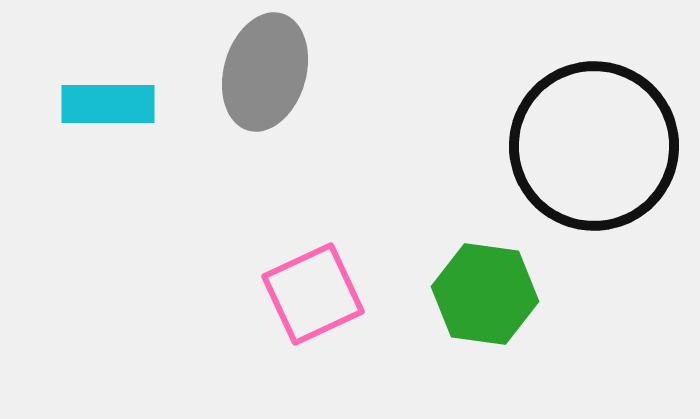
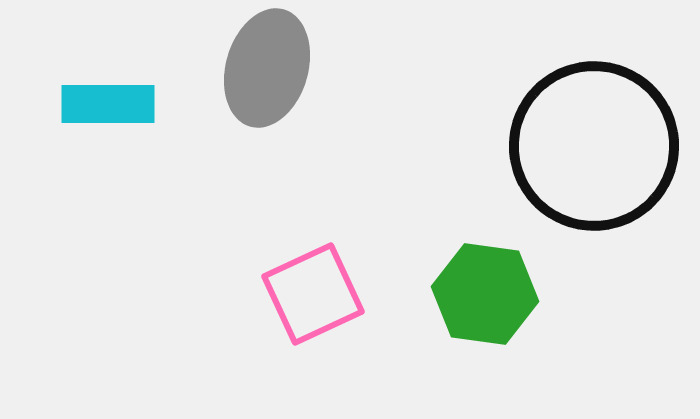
gray ellipse: moved 2 px right, 4 px up
